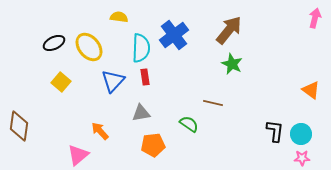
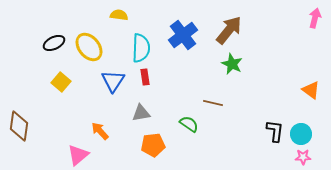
yellow semicircle: moved 2 px up
blue cross: moved 9 px right
blue triangle: rotated 10 degrees counterclockwise
pink star: moved 1 px right, 1 px up
